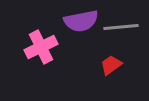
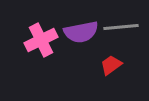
purple semicircle: moved 11 px down
pink cross: moved 7 px up
